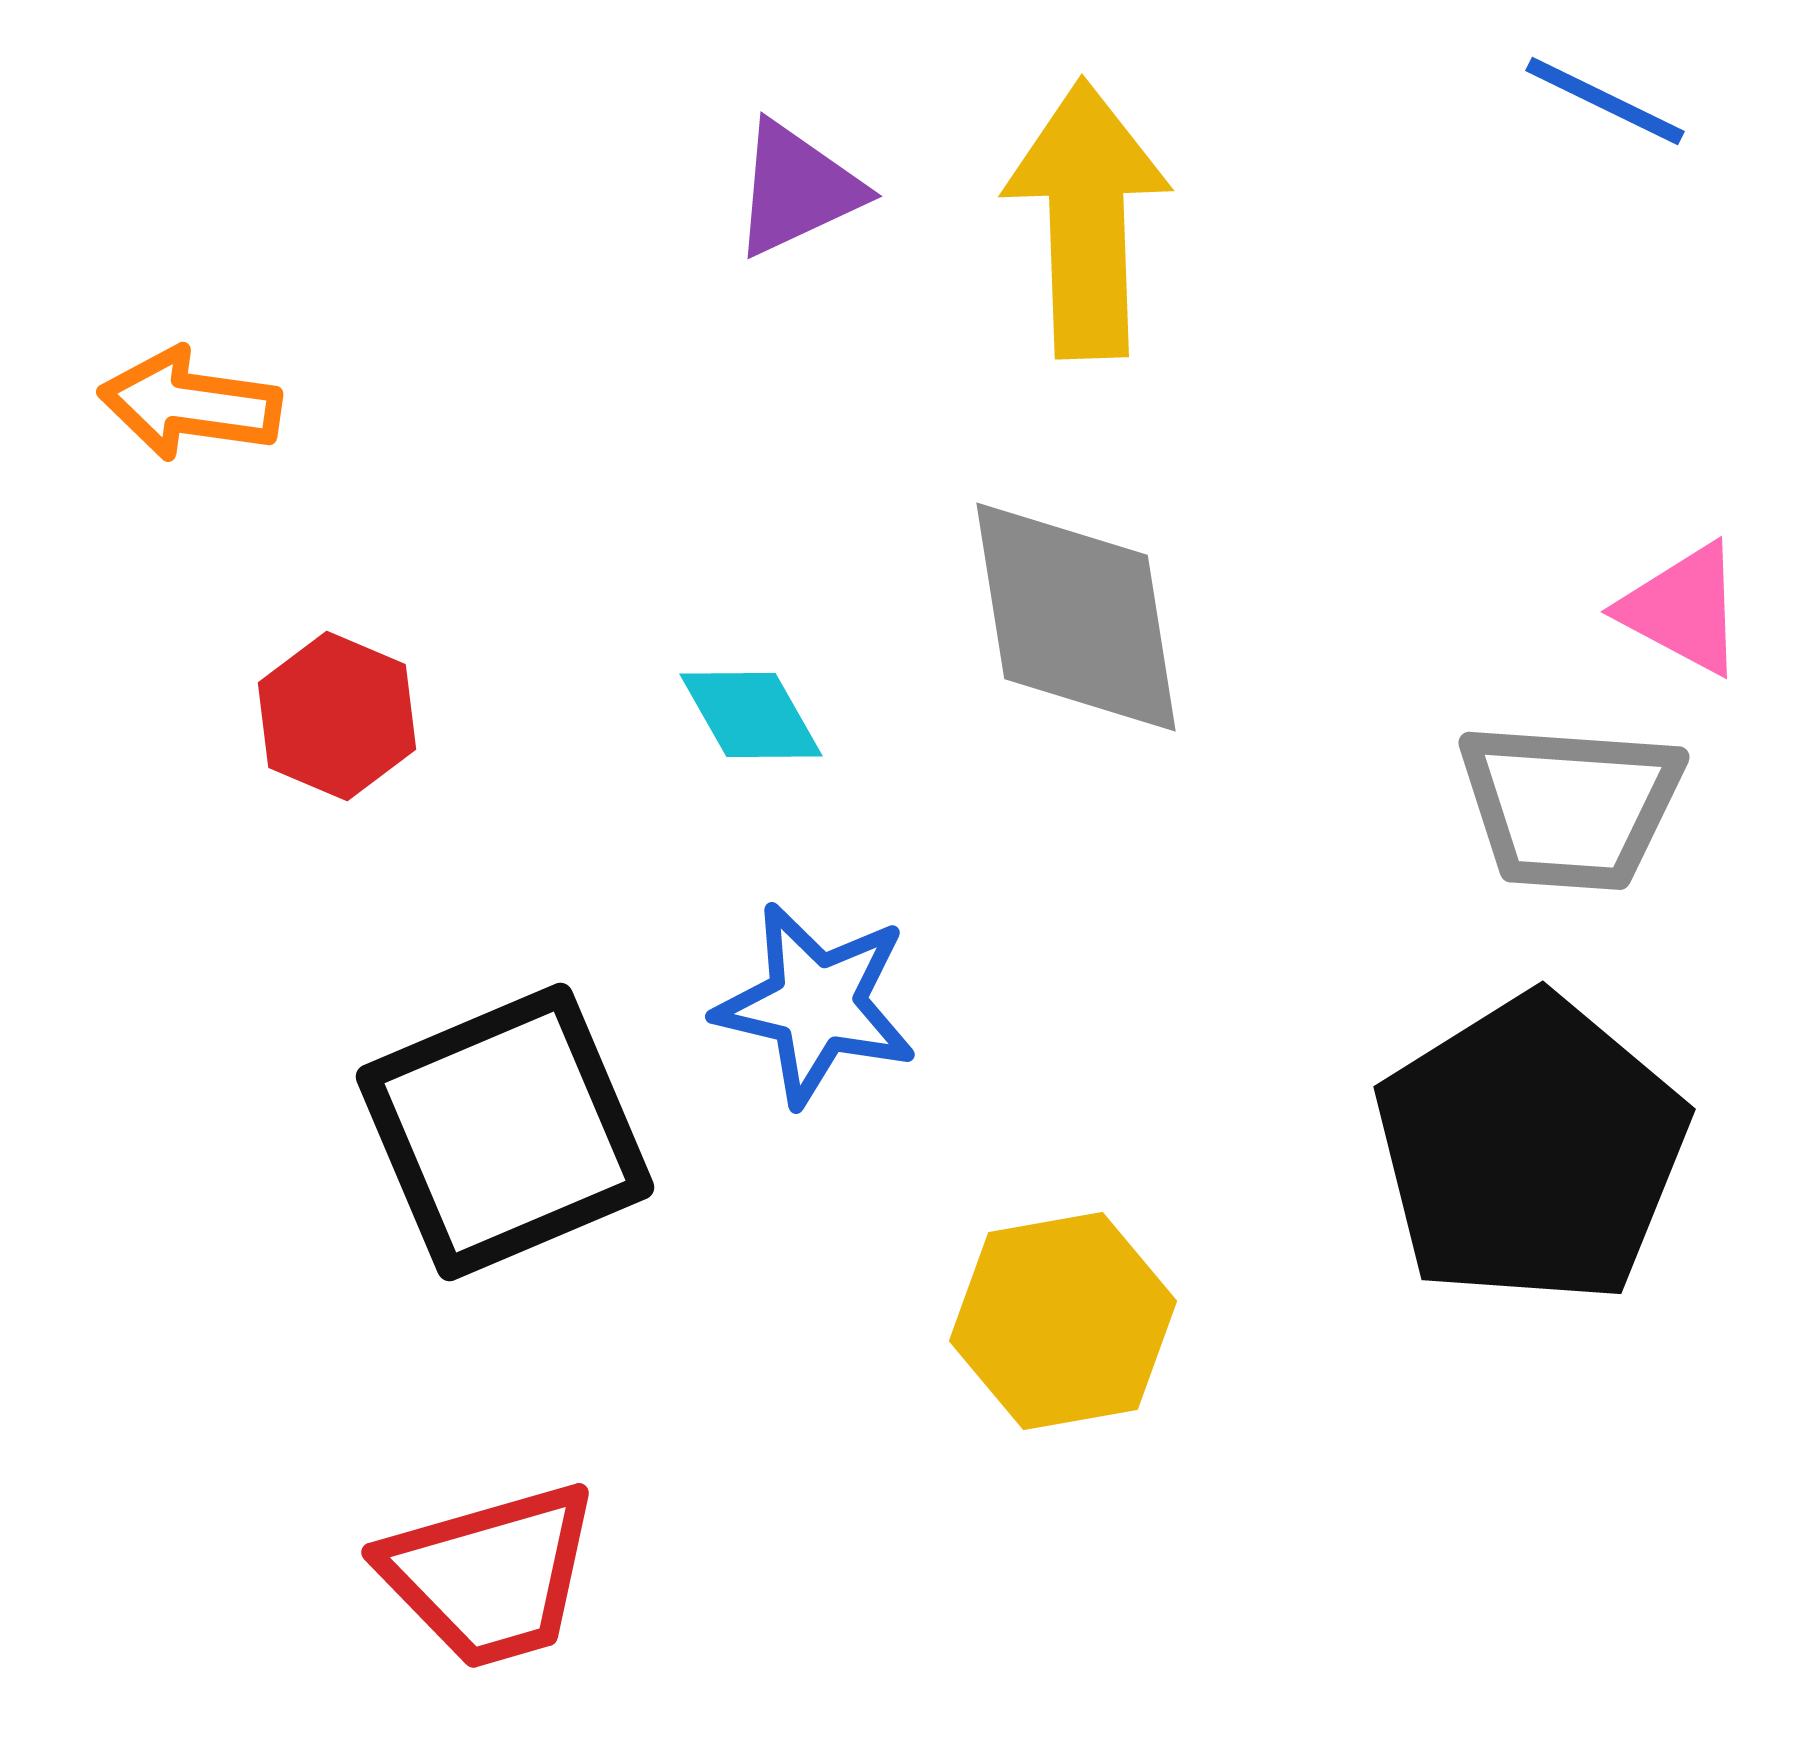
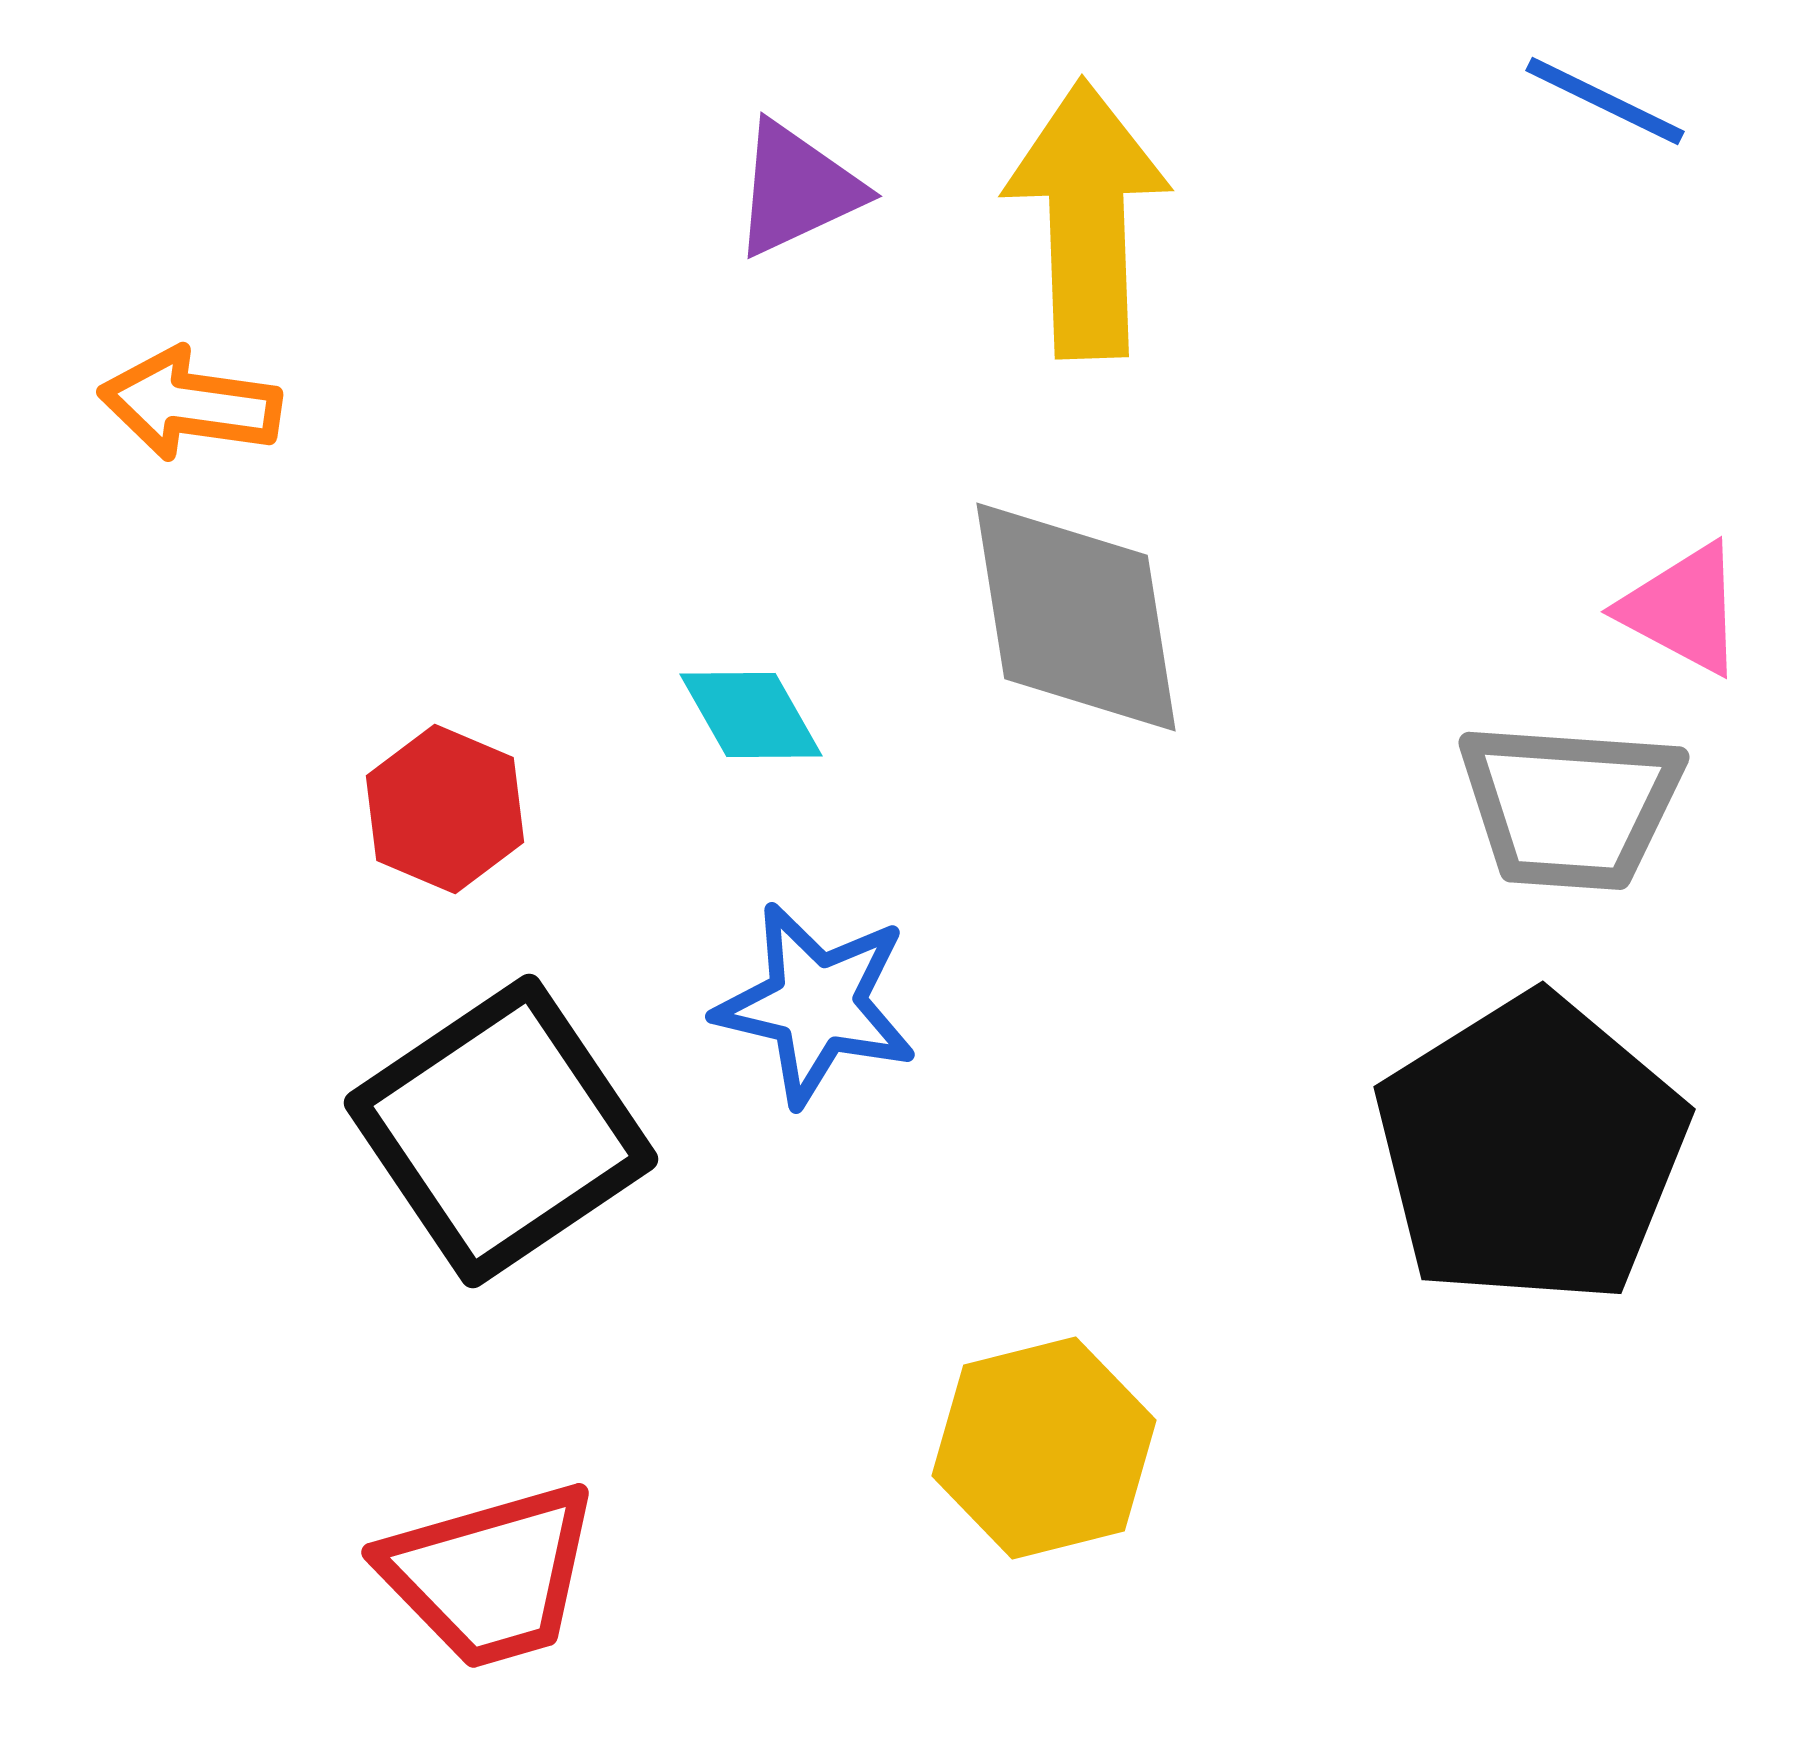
red hexagon: moved 108 px right, 93 px down
black square: moved 4 px left, 1 px up; rotated 11 degrees counterclockwise
yellow hexagon: moved 19 px left, 127 px down; rotated 4 degrees counterclockwise
